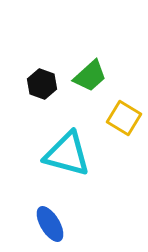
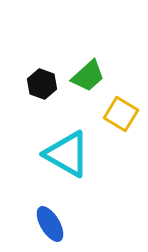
green trapezoid: moved 2 px left
yellow square: moved 3 px left, 4 px up
cyan triangle: rotated 15 degrees clockwise
